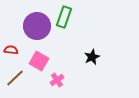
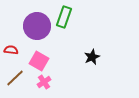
pink cross: moved 13 px left, 2 px down
